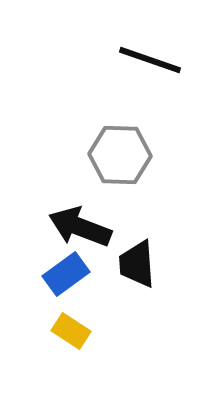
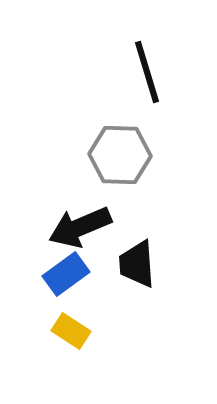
black line: moved 3 px left, 12 px down; rotated 54 degrees clockwise
black arrow: rotated 44 degrees counterclockwise
